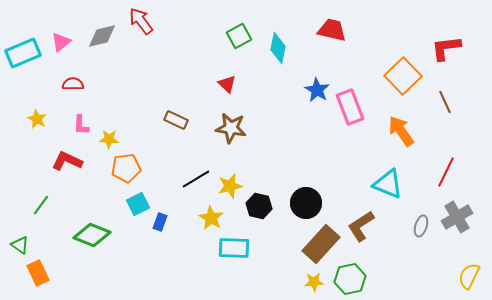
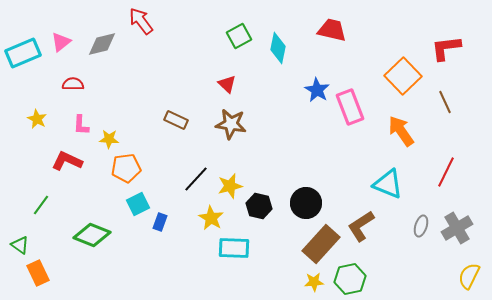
gray diamond at (102, 36): moved 8 px down
brown star at (231, 128): moved 4 px up
black line at (196, 179): rotated 16 degrees counterclockwise
gray cross at (457, 217): moved 11 px down
